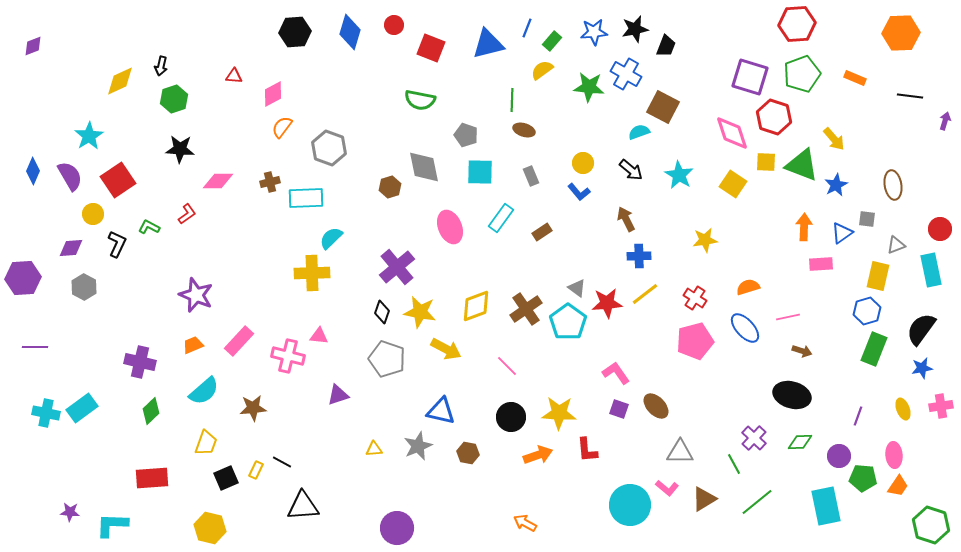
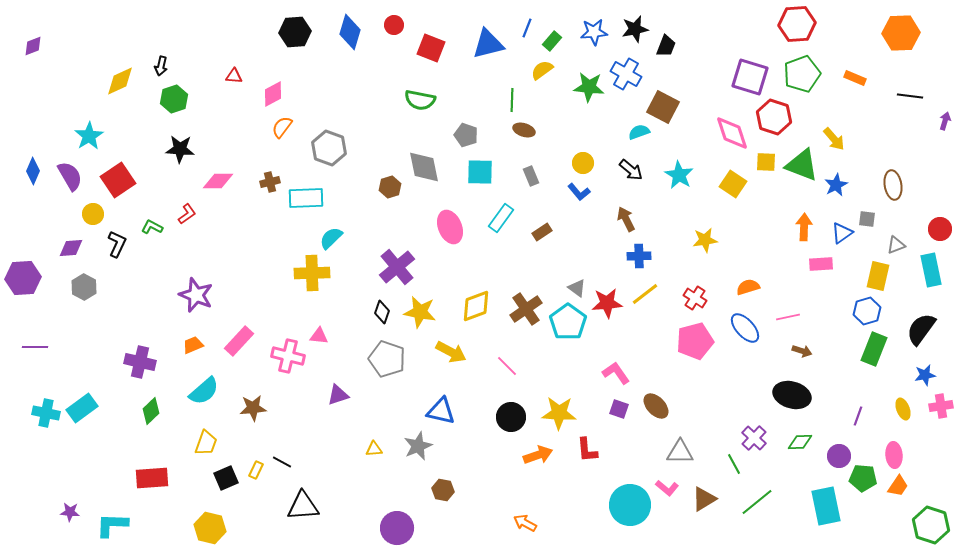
green L-shape at (149, 227): moved 3 px right
yellow arrow at (446, 349): moved 5 px right, 3 px down
blue star at (922, 368): moved 3 px right, 7 px down
brown hexagon at (468, 453): moved 25 px left, 37 px down
